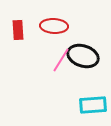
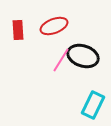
red ellipse: rotated 24 degrees counterclockwise
cyan rectangle: rotated 60 degrees counterclockwise
